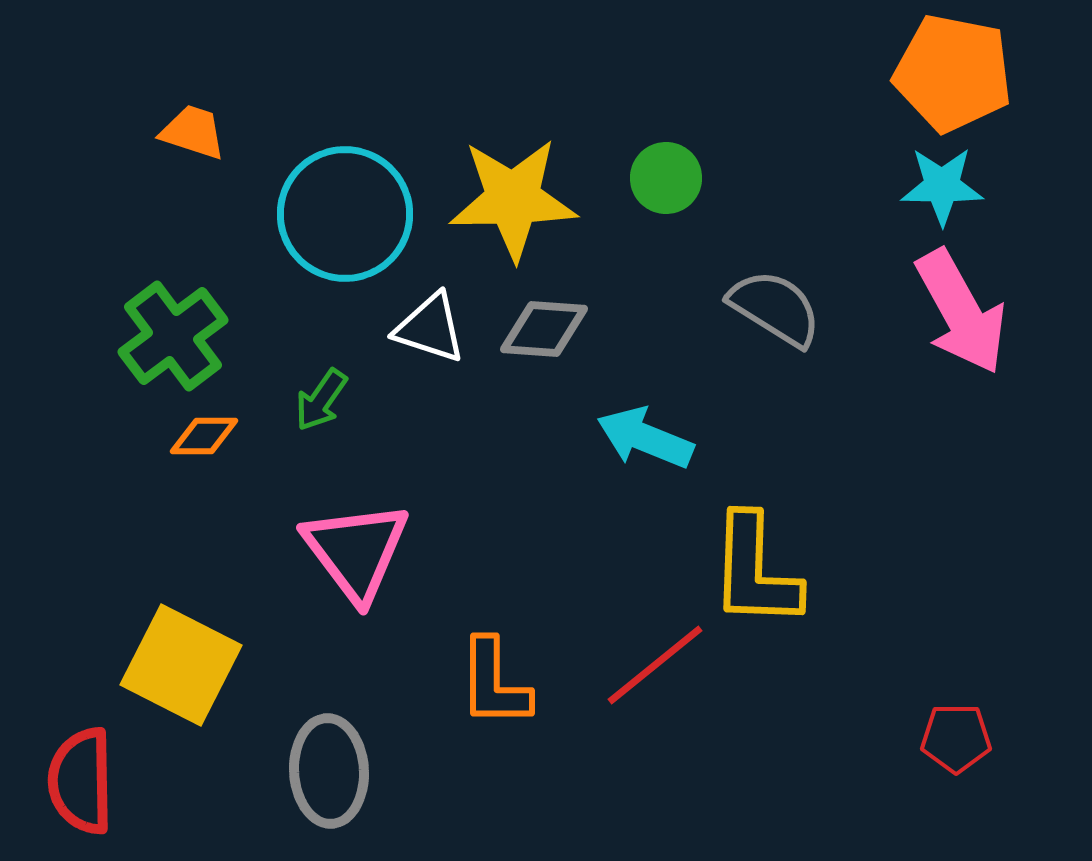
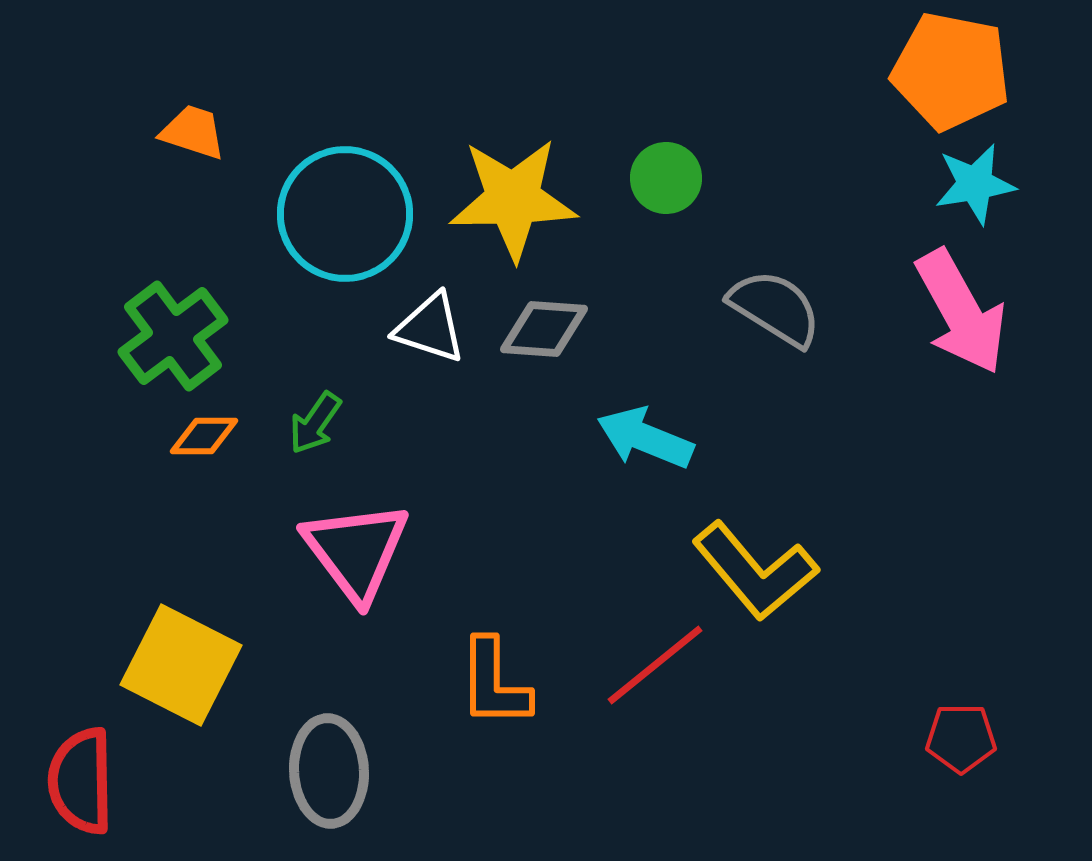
orange pentagon: moved 2 px left, 2 px up
cyan star: moved 33 px right, 2 px up; rotated 10 degrees counterclockwise
green arrow: moved 6 px left, 23 px down
yellow L-shape: rotated 42 degrees counterclockwise
red pentagon: moved 5 px right
